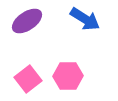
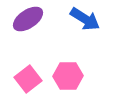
purple ellipse: moved 1 px right, 2 px up
